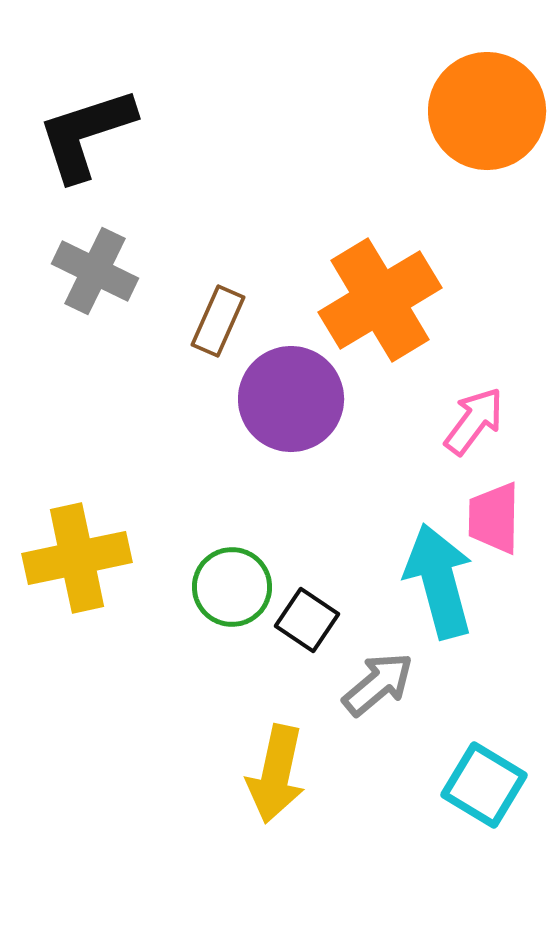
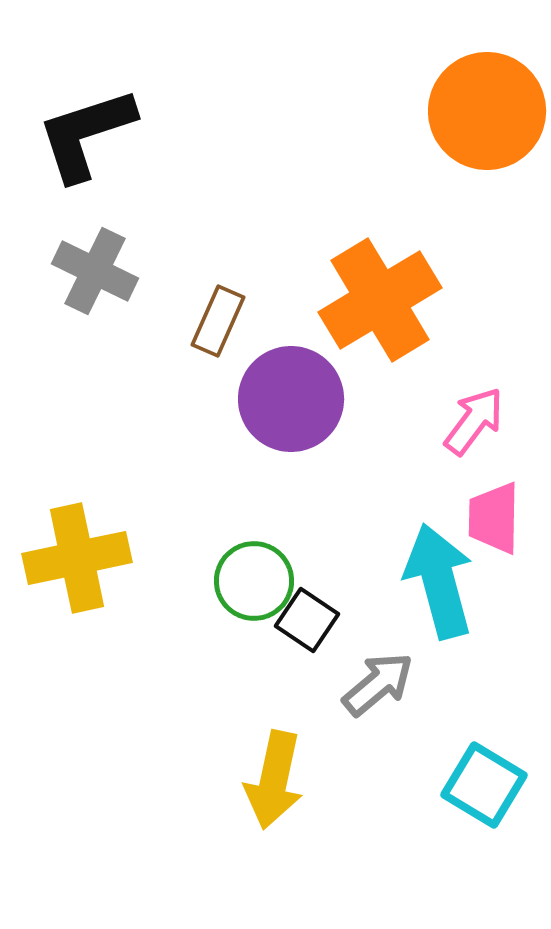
green circle: moved 22 px right, 6 px up
yellow arrow: moved 2 px left, 6 px down
